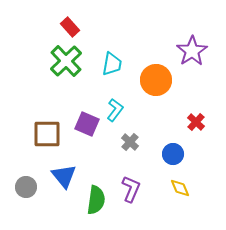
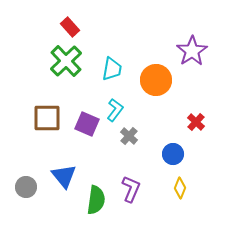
cyan trapezoid: moved 5 px down
brown square: moved 16 px up
gray cross: moved 1 px left, 6 px up
yellow diamond: rotated 45 degrees clockwise
